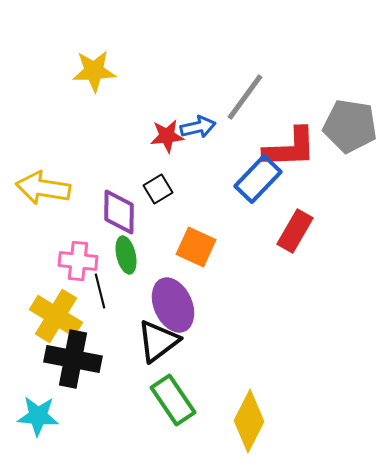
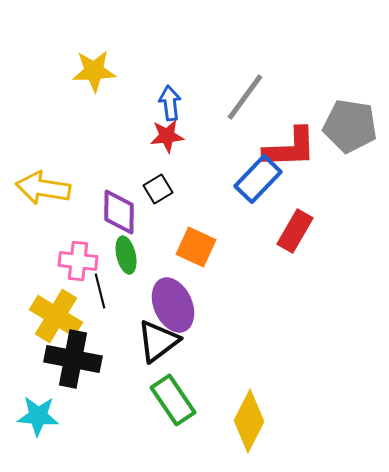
blue arrow: moved 28 px left, 24 px up; rotated 84 degrees counterclockwise
